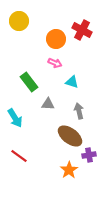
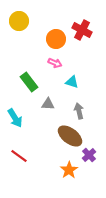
purple cross: rotated 32 degrees counterclockwise
